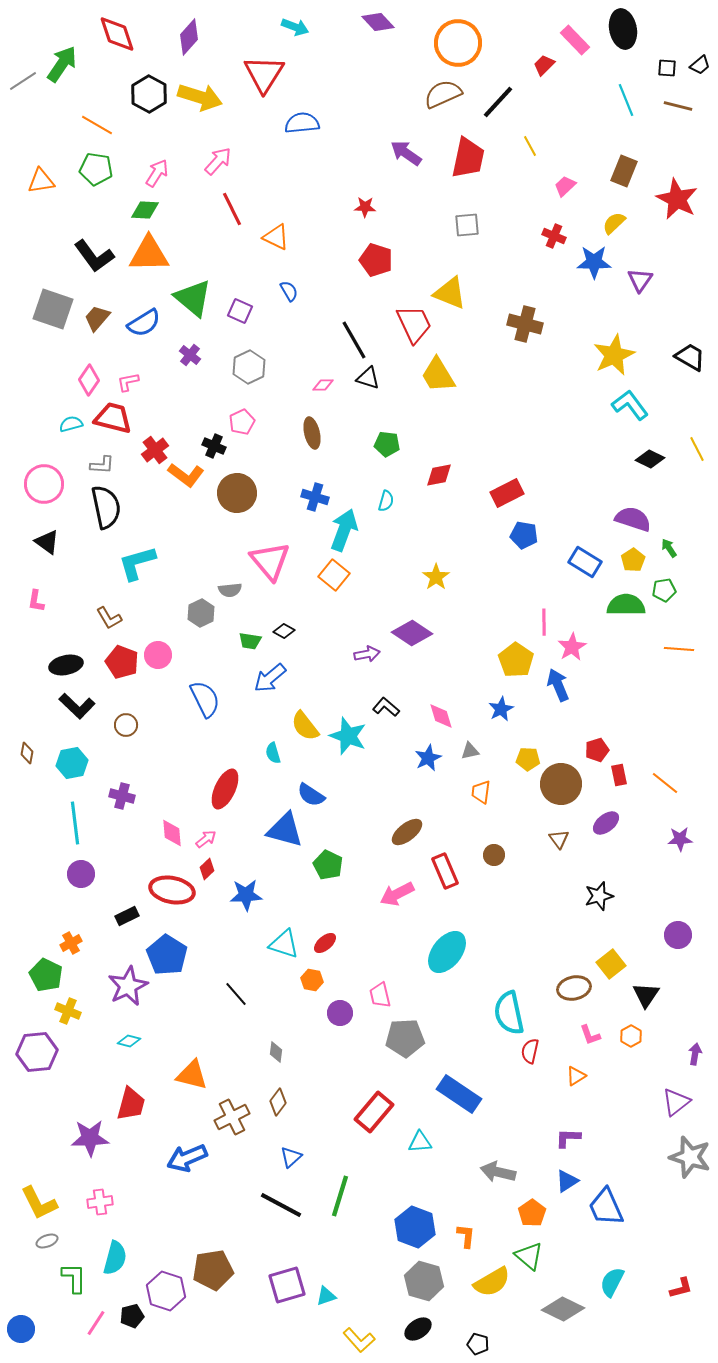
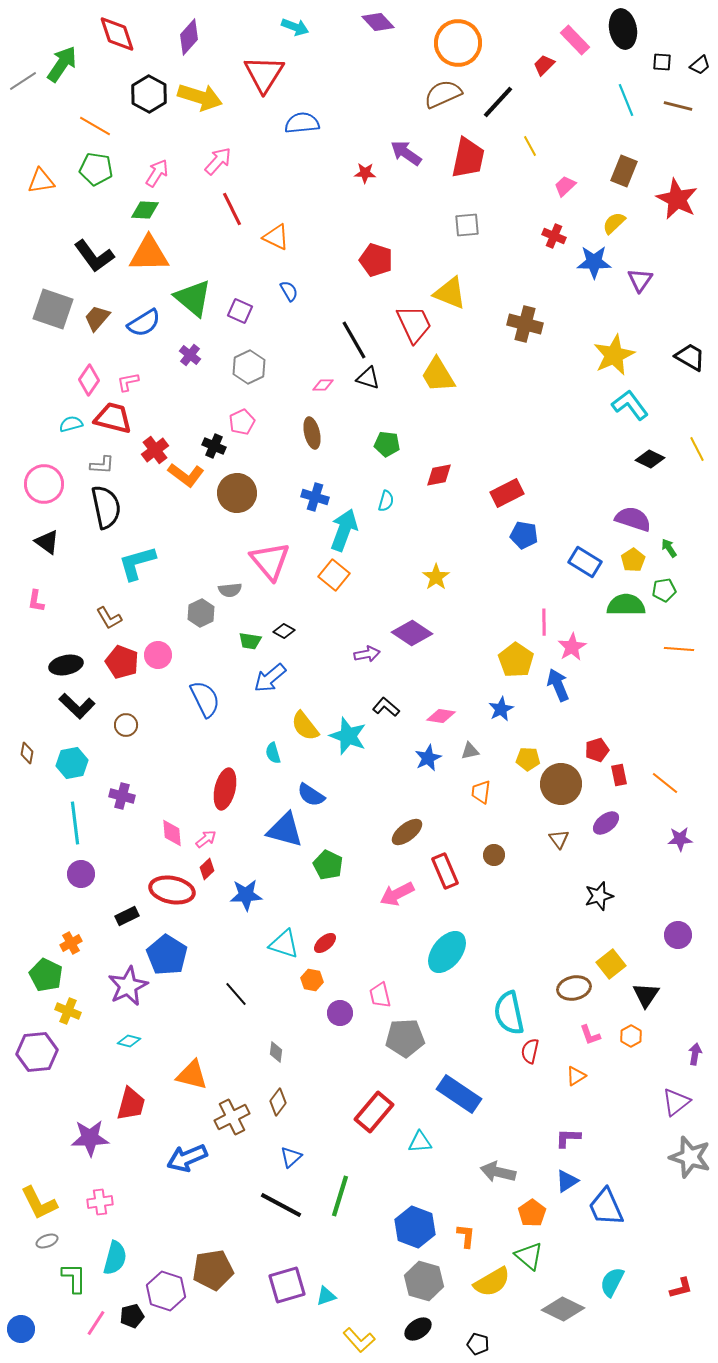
black square at (667, 68): moved 5 px left, 6 px up
orange line at (97, 125): moved 2 px left, 1 px down
red star at (365, 207): moved 34 px up
pink diamond at (441, 716): rotated 64 degrees counterclockwise
red ellipse at (225, 789): rotated 12 degrees counterclockwise
